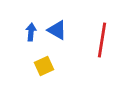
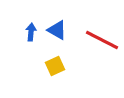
red line: rotated 72 degrees counterclockwise
yellow square: moved 11 px right
